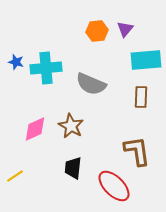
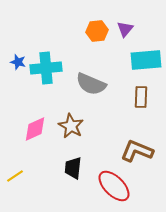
blue star: moved 2 px right
brown L-shape: rotated 60 degrees counterclockwise
